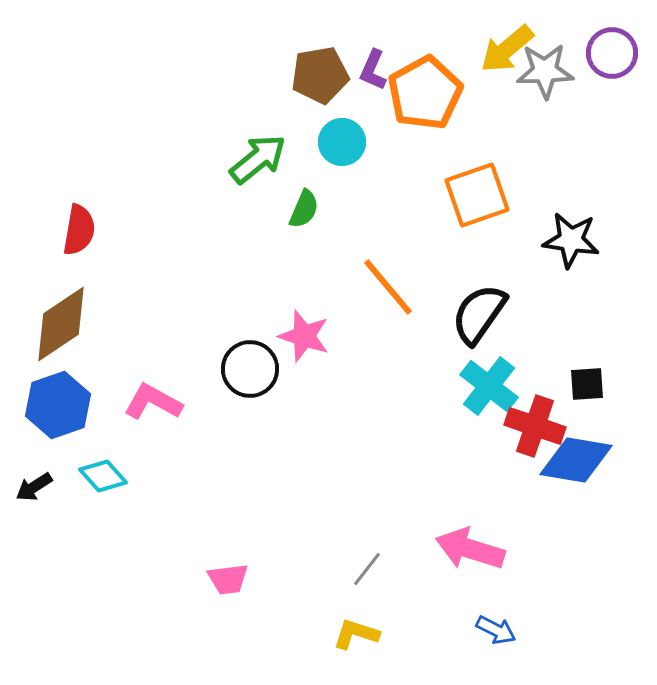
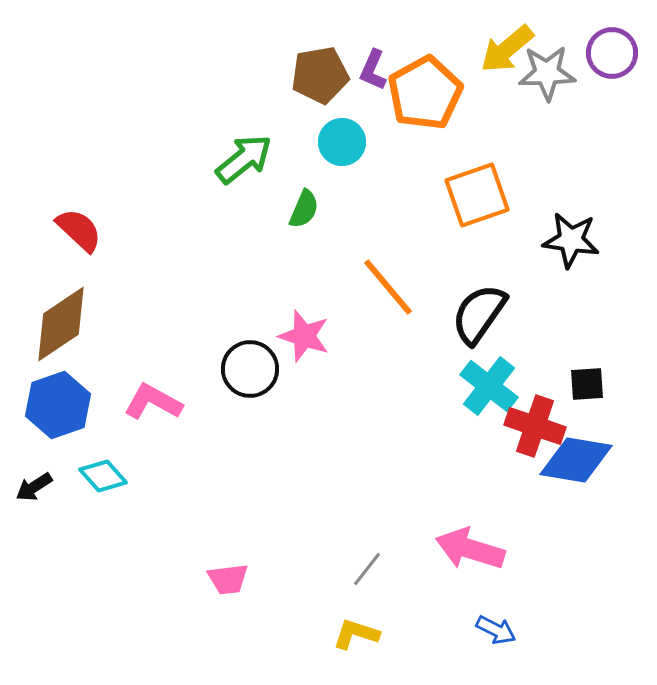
gray star: moved 2 px right, 2 px down
green arrow: moved 14 px left
red semicircle: rotated 57 degrees counterclockwise
